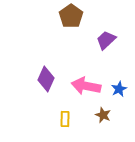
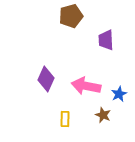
brown pentagon: rotated 20 degrees clockwise
purple trapezoid: rotated 50 degrees counterclockwise
blue star: moved 5 px down
